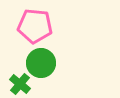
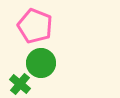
pink pentagon: rotated 16 degrees clockwise
